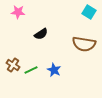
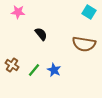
black semicircle: rotated 96 degrees counterclockwise
brown cross: moved 1 px left
green line: moved 3 px right; rotated 24 degrees counterclockwise
